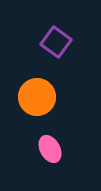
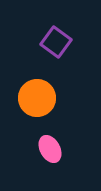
orange circle: moved 1 px down
